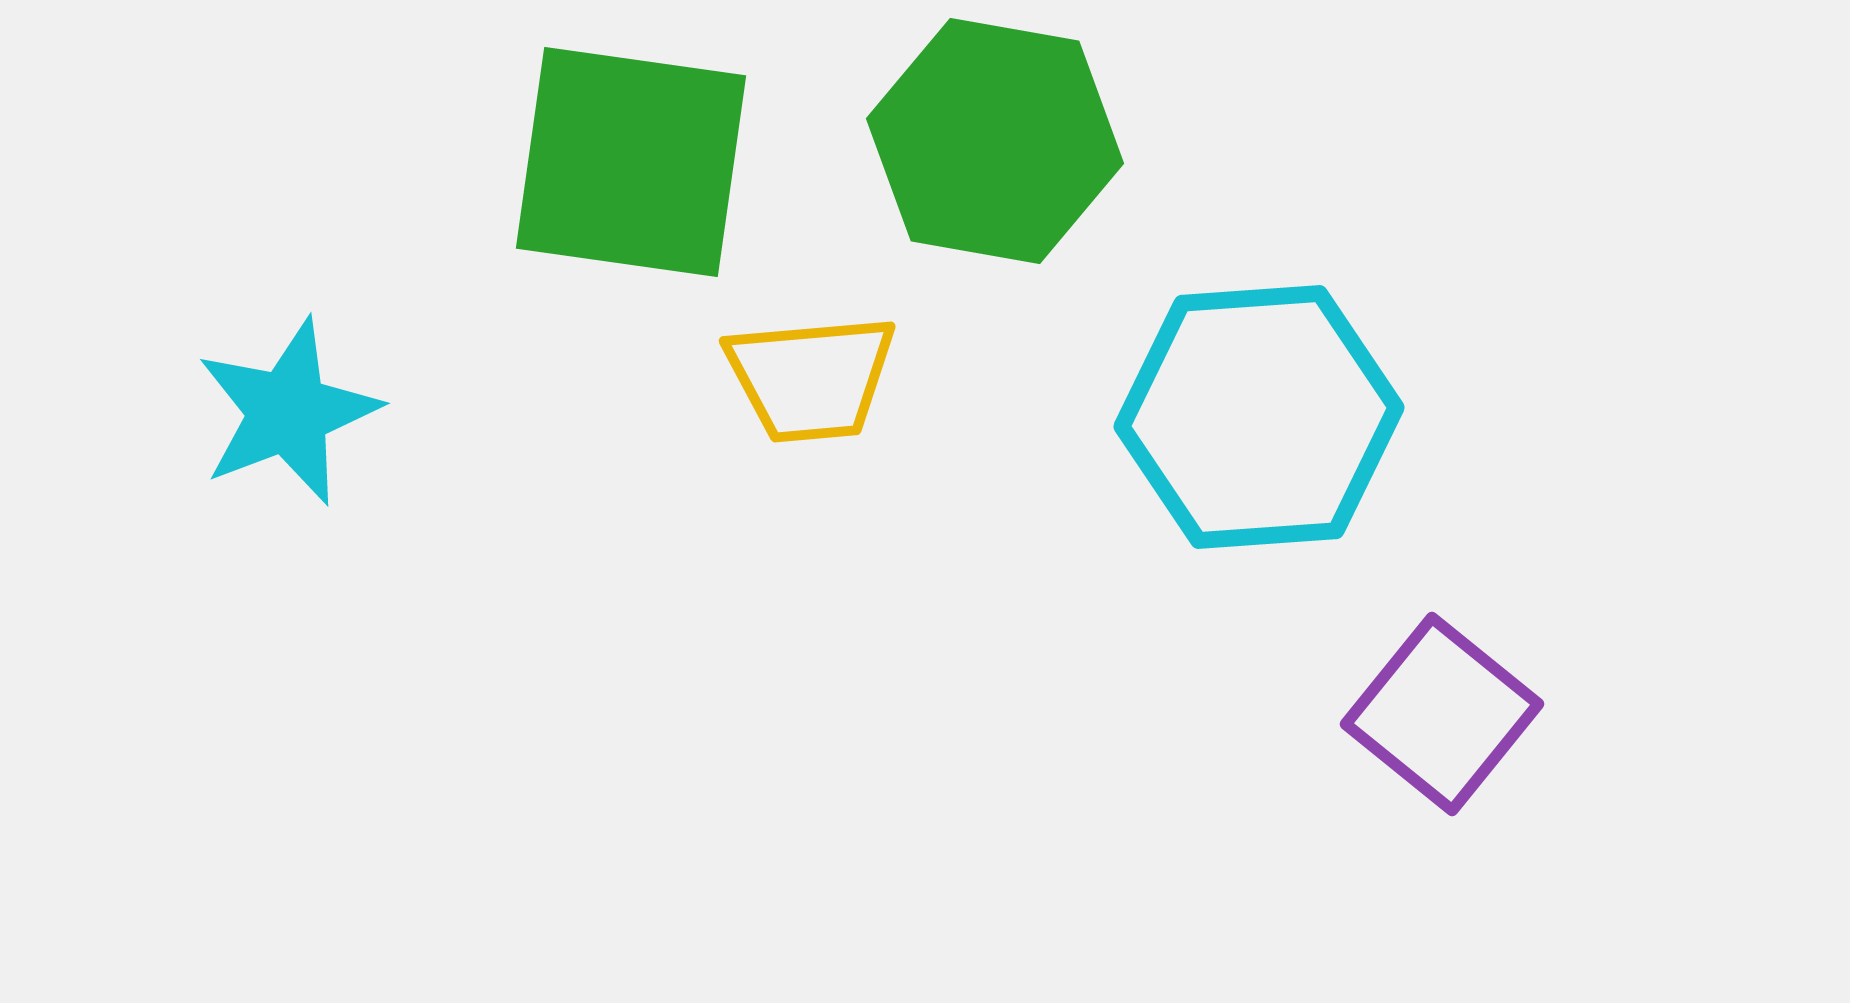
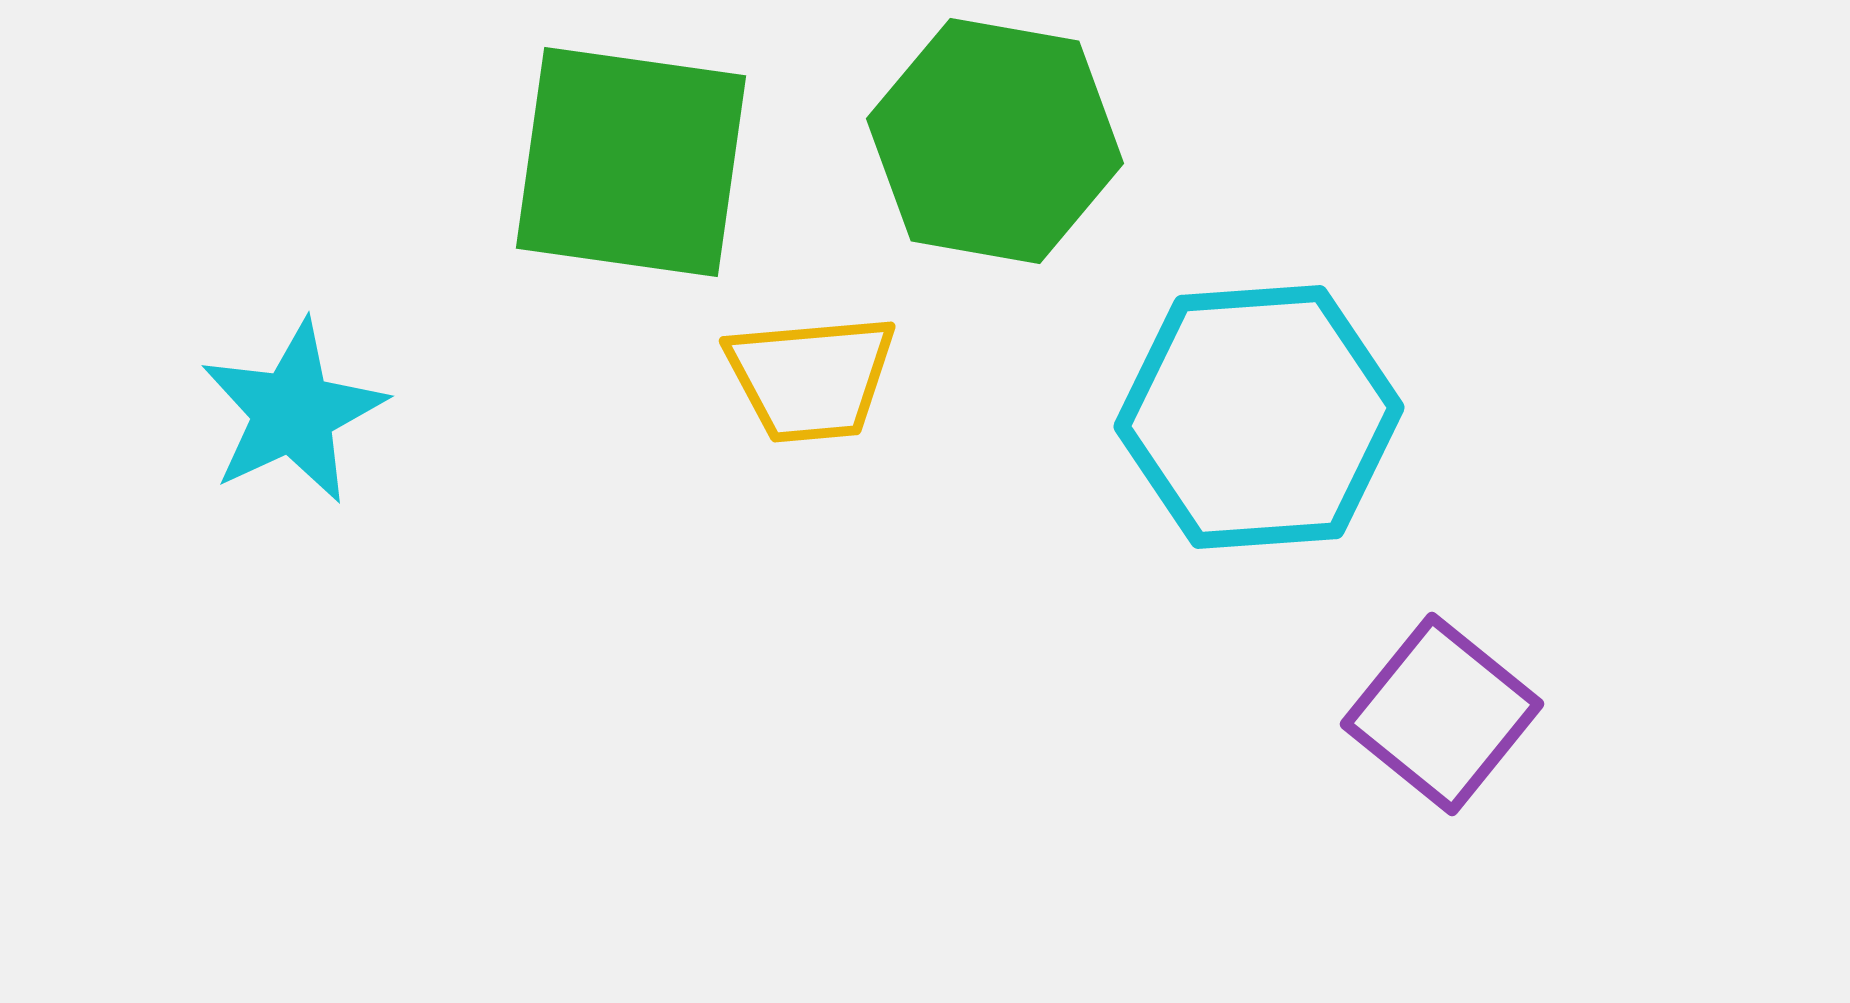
cyan star: moved 5 px right; rotated 4 degrees counterclockwise
